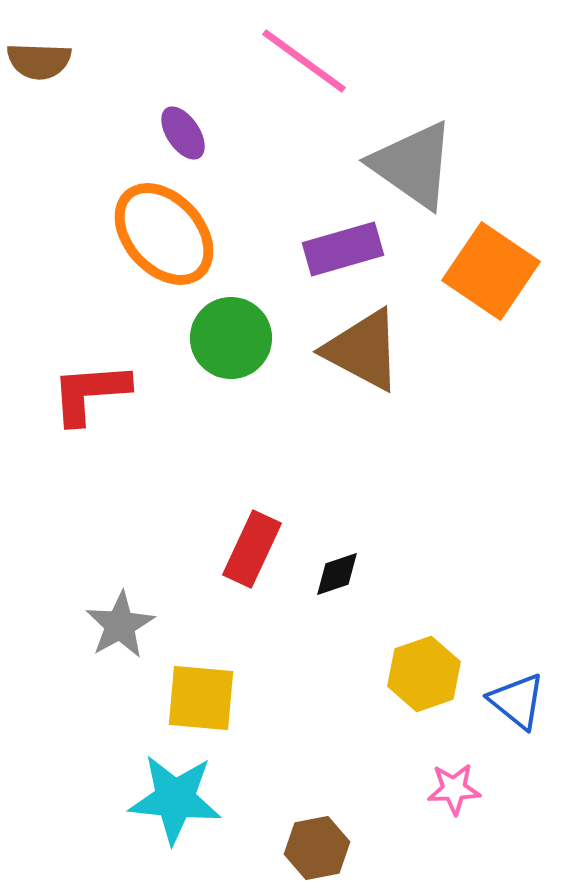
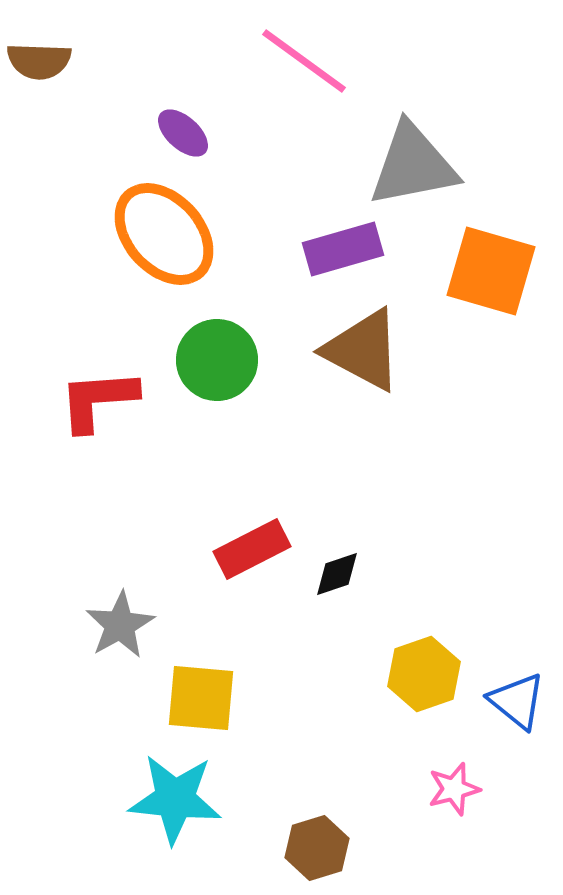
purple ellipse: rotated 14 degrees counterclockwise
gray triangle: rotated 46 degrees counterclockwise
orange square: rotated 18 degrees counterclockwise
green circle: moved 14 px left, 22 px down
red L-shape: moved 8 px right, 7 px down
red rectangle: rotated 38 degrees clockwise
pink star: rotated 12 degrees counterclockwise
brown hexagon: rotated 6 degrees counterclockwise
